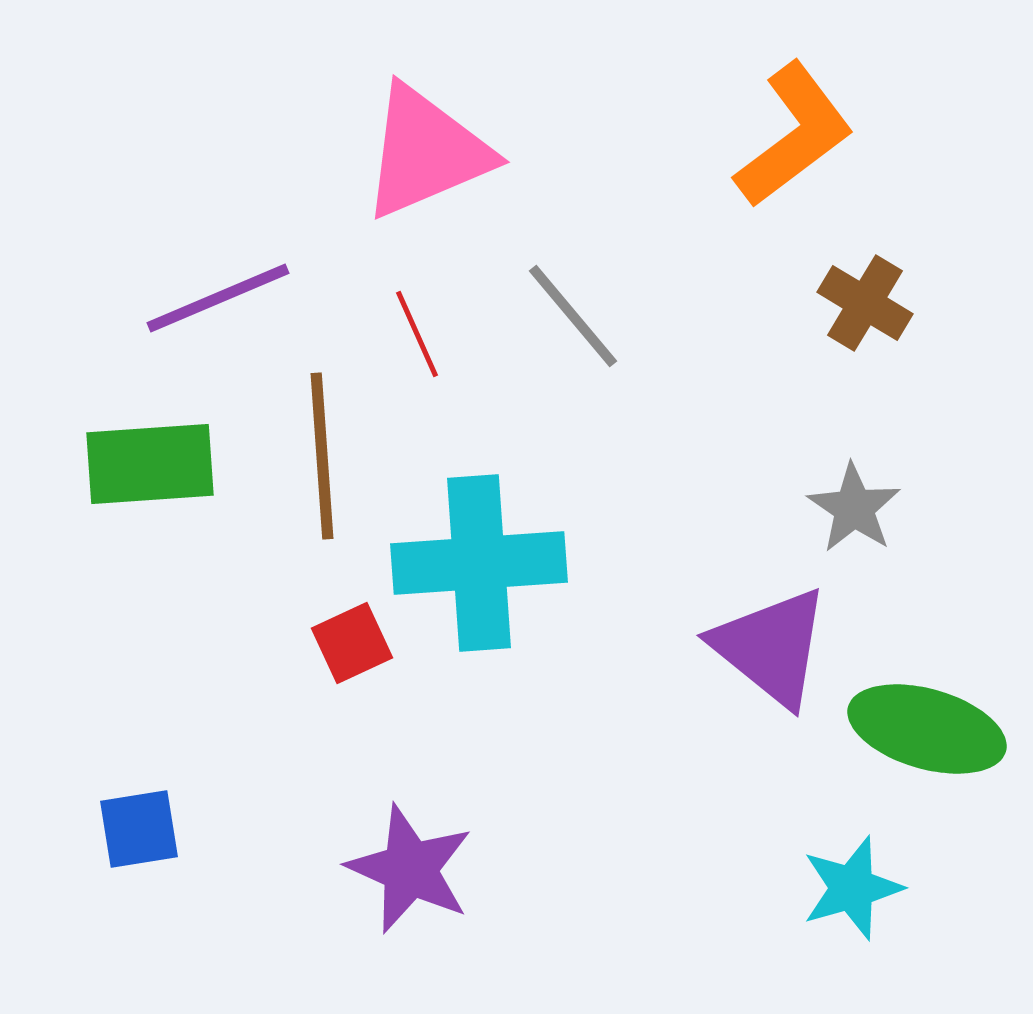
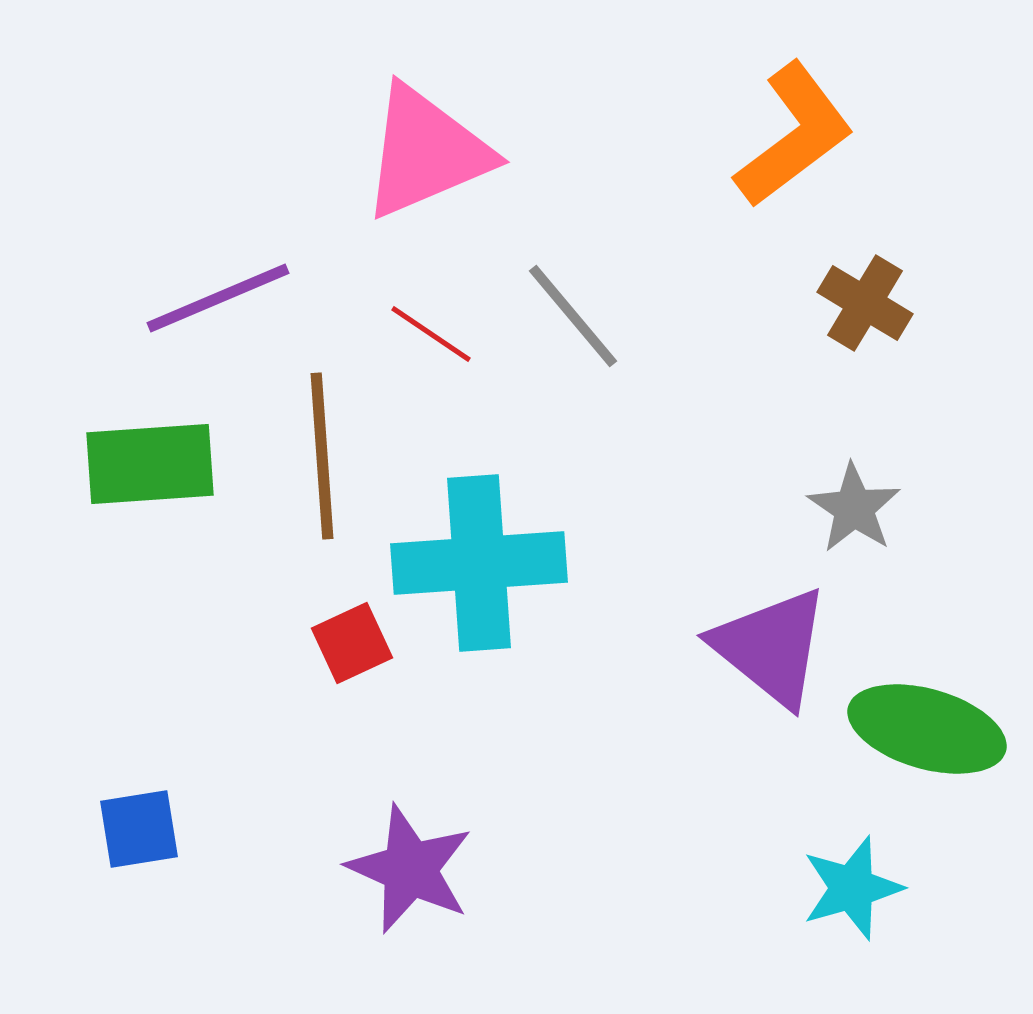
red line: moved 14 px right; rotated 32 degrees counterclockwise
